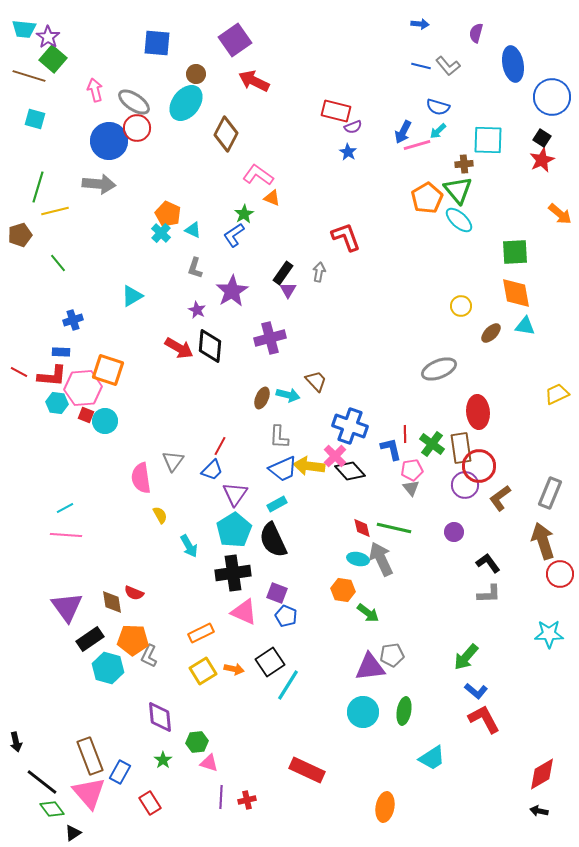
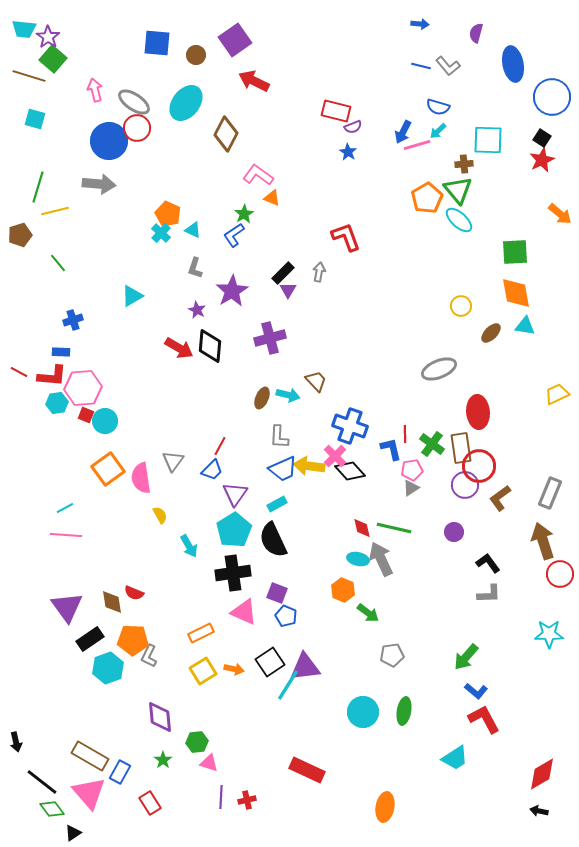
brown circle at (196, 74): moved 19 px up
black rectangle at (283, 273): rotated 10 degrees clockwise
orange square at (108, 370): moved 99 px down; rotated 36 degrees clockwise
cyan hexagon at (57, 403): rotated 15 degrees counterclockwise
gray triangle at (411, 488): rotated 36 degrees clockwise
orange hexagon at (343, 590): rotated 15 degrees clockwise
purple triangle at (370, 667): moved 65 px left
cyan hexagon at (108, 668): rotated 24 degrees clockwise
brown rectangle at (90, 756): rotated 39 degrees counterclockwise
cyan trapezoid at (432, 758): moved 23 px right
